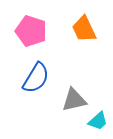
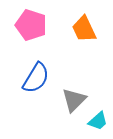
pink pentagon: moved 6 px up
gray triangle: rotated 32 degrees counterclockwise
